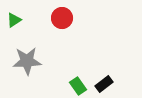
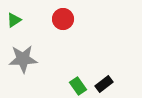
red circle: moved 1 px right, 1 px down
gray star: moved 4 px left, 2 px up
